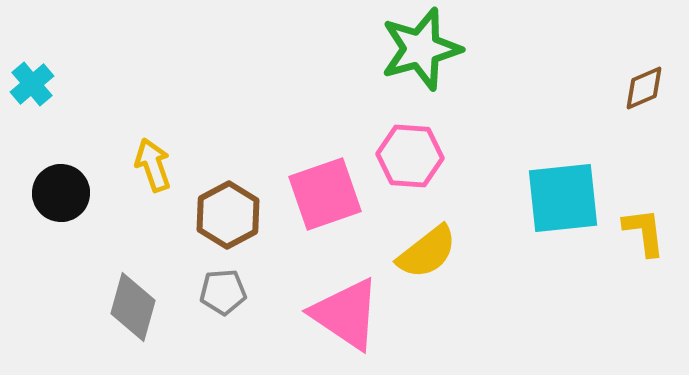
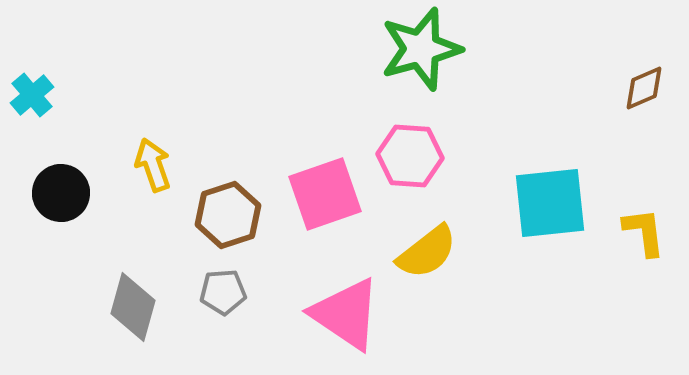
cyan cross: moved 11 px down
cyan square: moved 13 px left, 5 px down
brown hexagon: rotated 10 degrees clockwise
